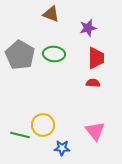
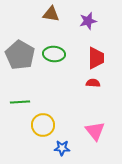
brown triangle: rotated 12 degrees counterclockwise
purple star: moved 7 px up
green line: moved 33 px up; rotated 18 degrees counterclockwise
